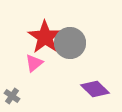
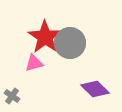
pink triangle: rotated 24 degrees clockwise
